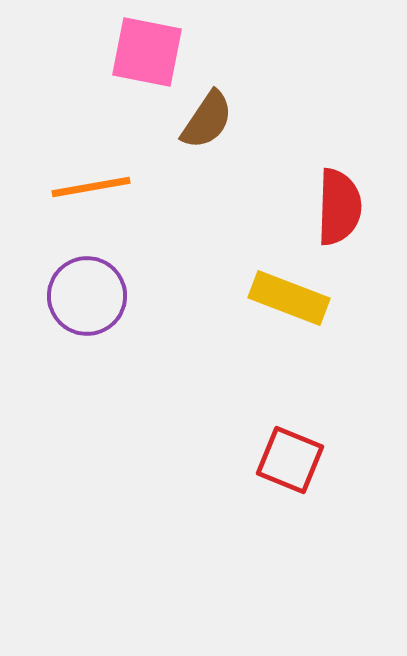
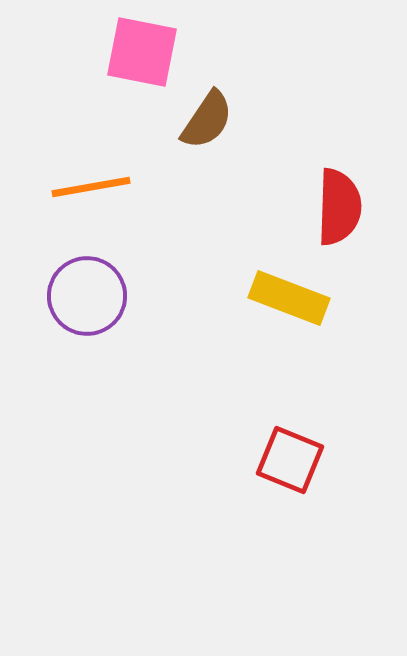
pink square: moved 5 px left
